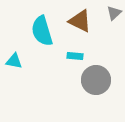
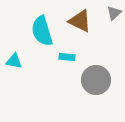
cyan rectangle: moved 8 px left, 1 px down
